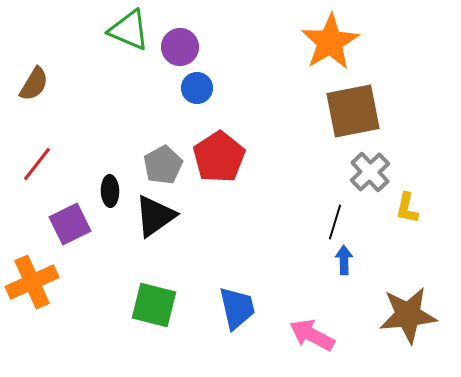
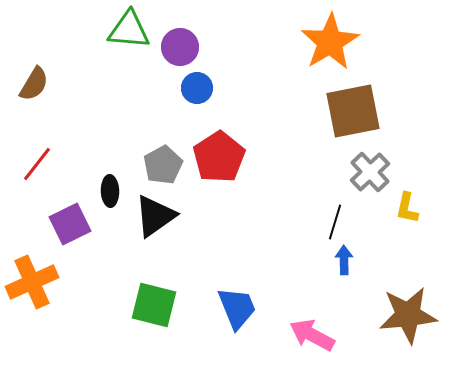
green triangle: rotated 18 degrees counterclockwise
blue trapezoid: rotated 9 degrees counterclockwise
